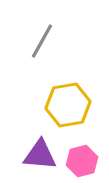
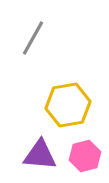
gray line: moved 9 px left, 3 px up
pink hexagon: moved 3 px right, 5 px up
